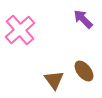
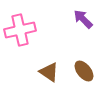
pink cross: rotated 28 degrees clockwise
brown triangle: moved 5 px left, 8 px up; rotated 20 degrees counterclockwise
